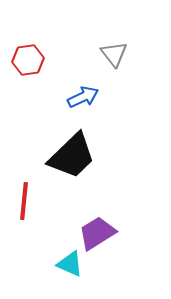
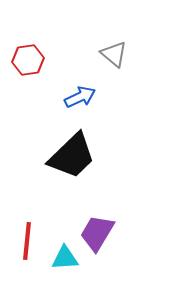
gray triangle: rotated 12 degrees counterclockwise
blue arrow: moved 3 px left
red line: moved 3 px right, 40 px down
purple trapezoid: rotated 27 degrees counterclockwise
cyan triangle: moved 5 px left, 6 px up; rotated 28 degrees counterclockwise
